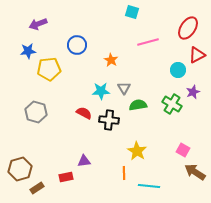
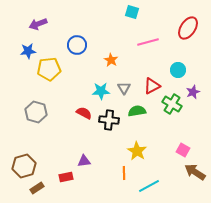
red triangle: moved 45 px left, 31 px down
green semicircle: moved 1 px left, 6 px down
brown hexagon: moved 4 px right, 3 px up
cyan line: rotated 35 degrees counterclockwise
